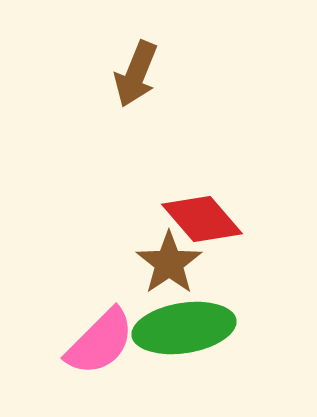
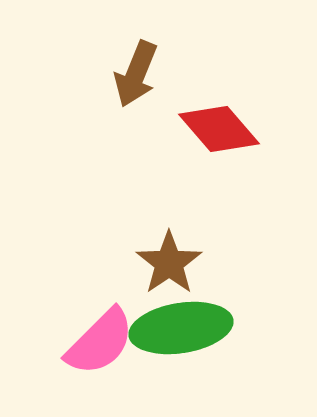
red diamond: moved 17 px right, 90 px up
green ellipse: moved 3 px left
